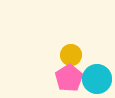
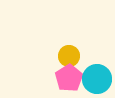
yellow circle: moved 2 px left, 1 px down
